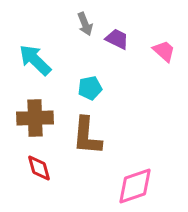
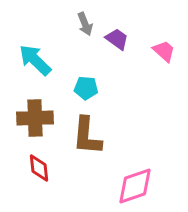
purple trapezoid: rotated 10 degrees clockwise
cyan pentagon: moved 4 px left; rotated 15 degrees clockwise
red diamond: rotated 8 degrees clockwise
